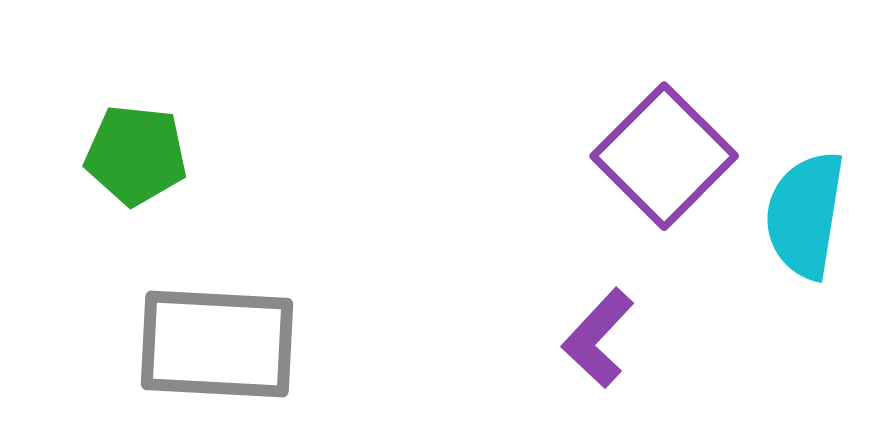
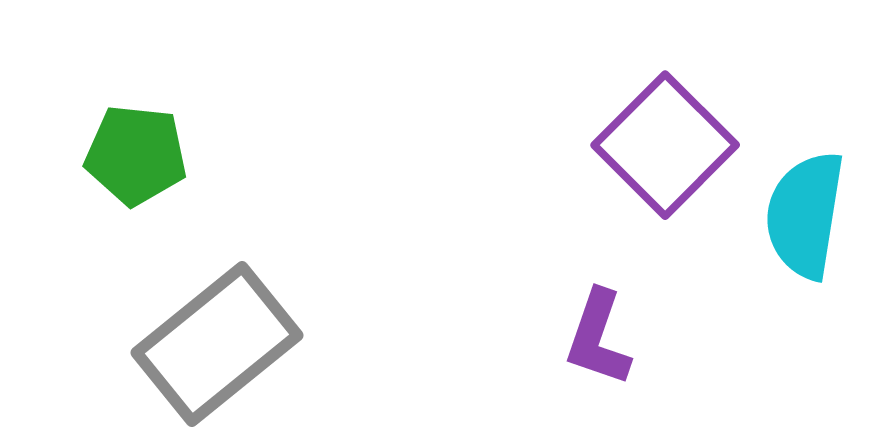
purple square: moved 1 px right, 11 px up
purple L-shape: rotated 24 degrees counterclockwise
gray rectangle: rotated 42 degrees counterclockwise
